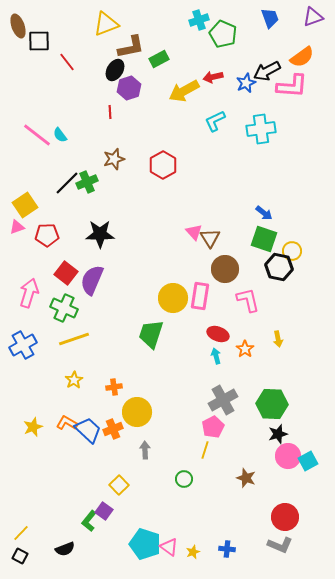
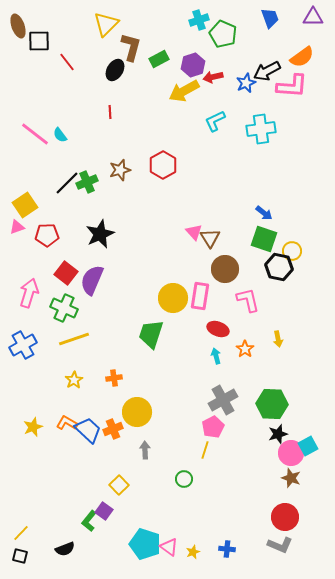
purple triangle at (313, 17): rotated 20 degrees clockwise
yellow triangle at (106, 24): rotated 24 degrees counterclockwise
brown L-shape at (131, 47): rotated 64 degrees counterclockwise
purple hexagon at (129, 88): moved 64 px right, 23 px up
pink line at (37, 135): moved 2 px left, 1 px up
brown star at (114, 159): moved 6 px right, 11 px down
black star at (100, 234): rotated 24 degrees counterclockwise
red ellipse at (218, 334): moved 5 px up
orange cross at (114, 387): moved 9 px up
pink circle at (288, 456): moved 3 px right, 3 px up
cyan square at (308, 461): moved 15 px up
brown star at (246, 478): moved 45 px right
black square at (20, 556): rotated 14 degrees counterclockwise
